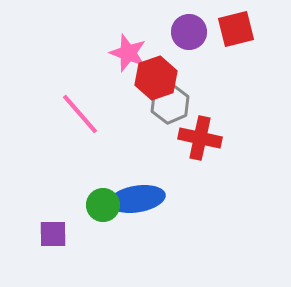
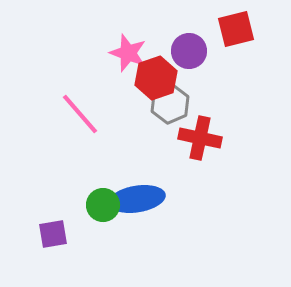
purple circle: moved 19 px down
purple square: rotated 8 degrees counterclockwise
